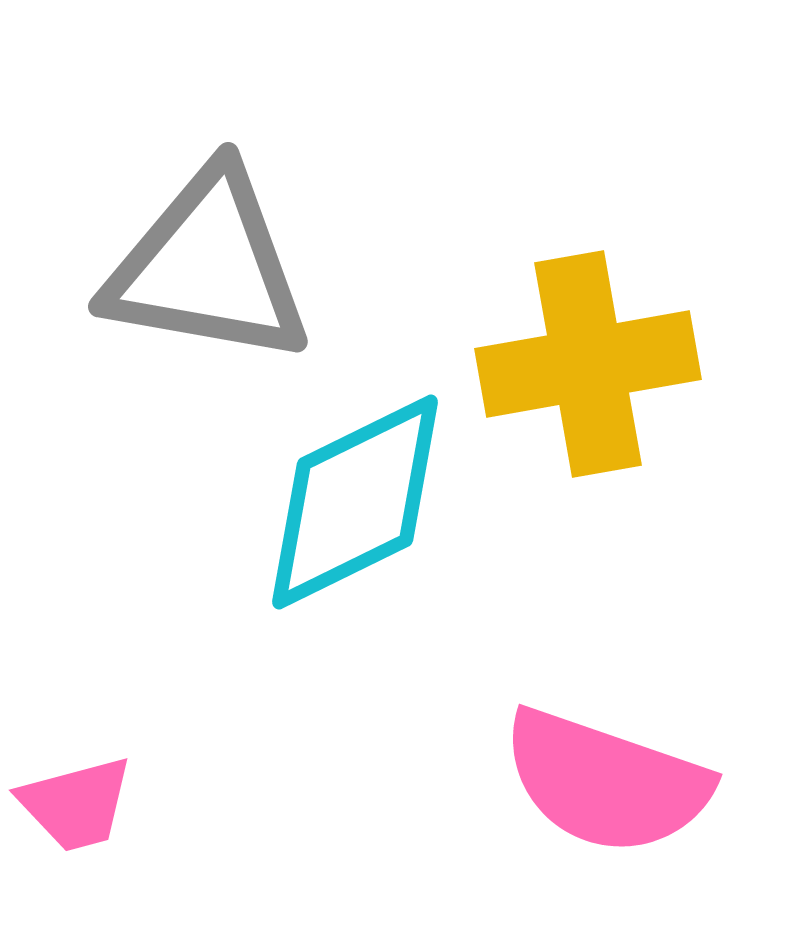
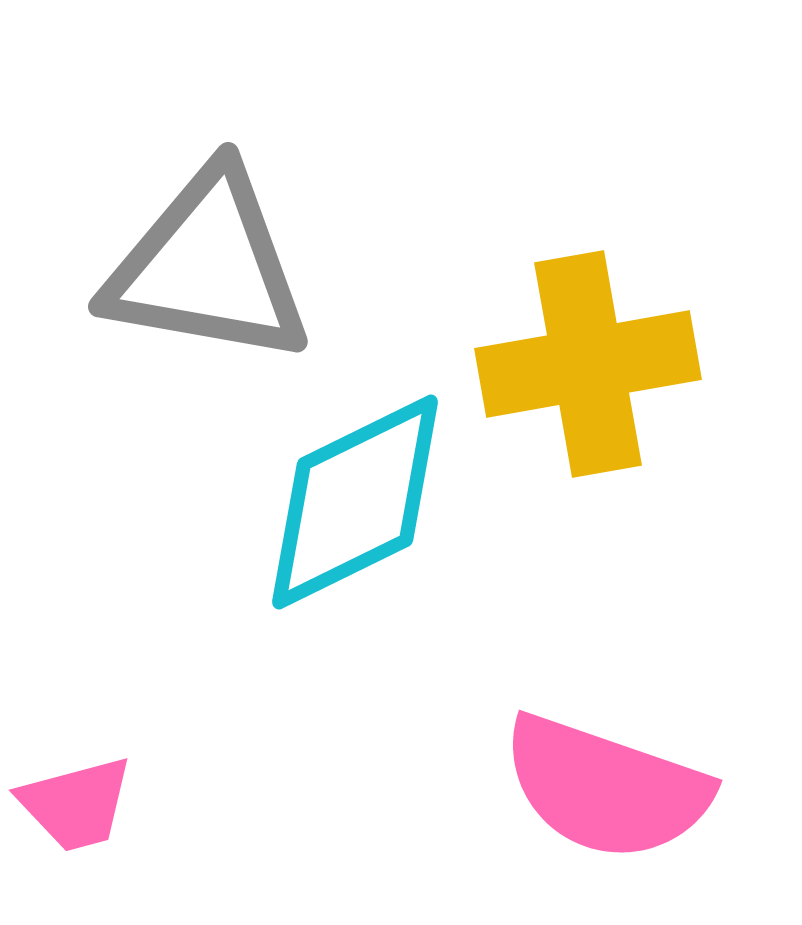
pink semicircle: moved 6 px down
